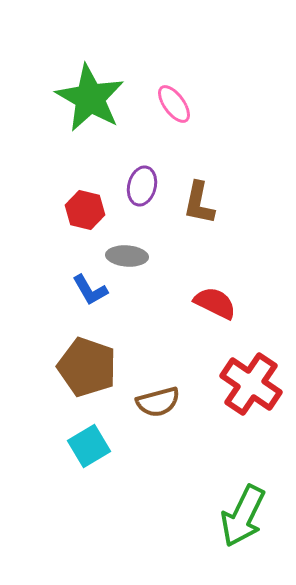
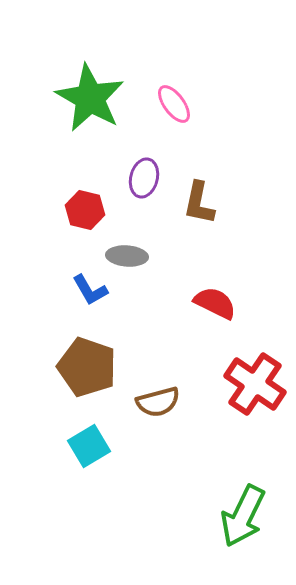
purple ellipse: moved 2 px right, 8 px up
red cross: moved 4 px right
